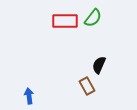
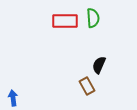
green semicircle: rotated 42 degrees counterclockwise
blue arrow: moved 16 px left, 2 px down
